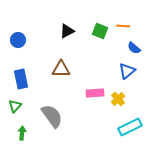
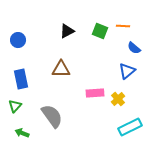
green arrow: rotated 72 degrees counterclockwise
